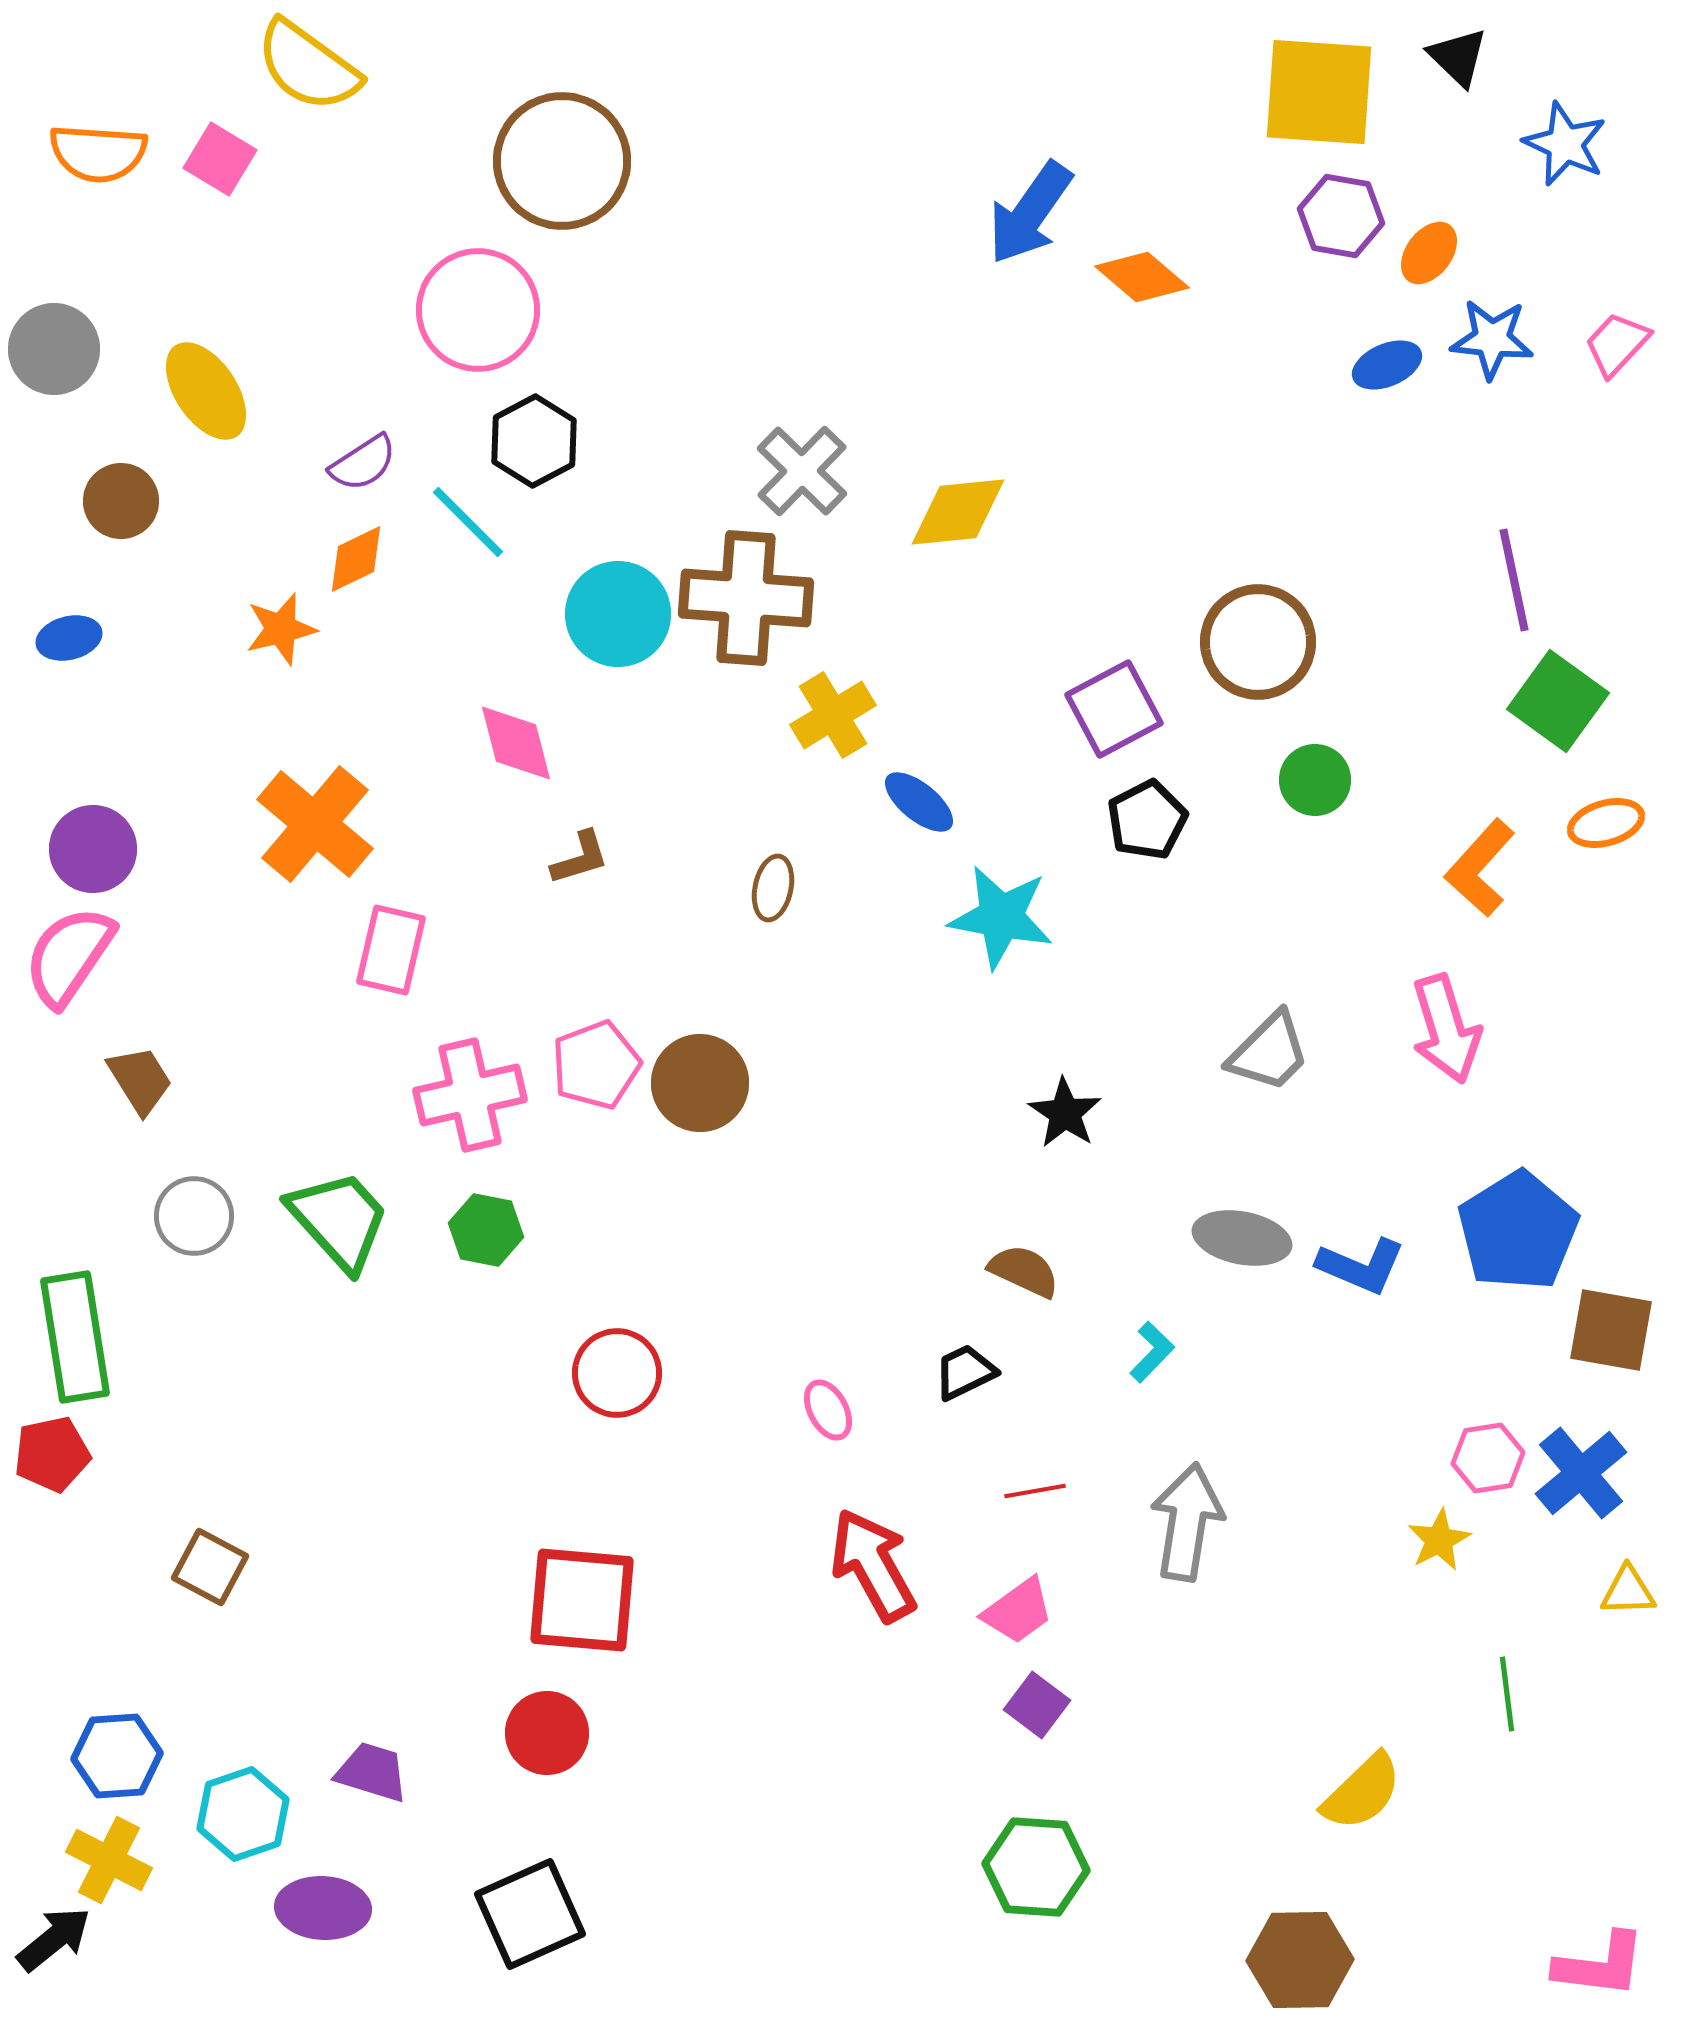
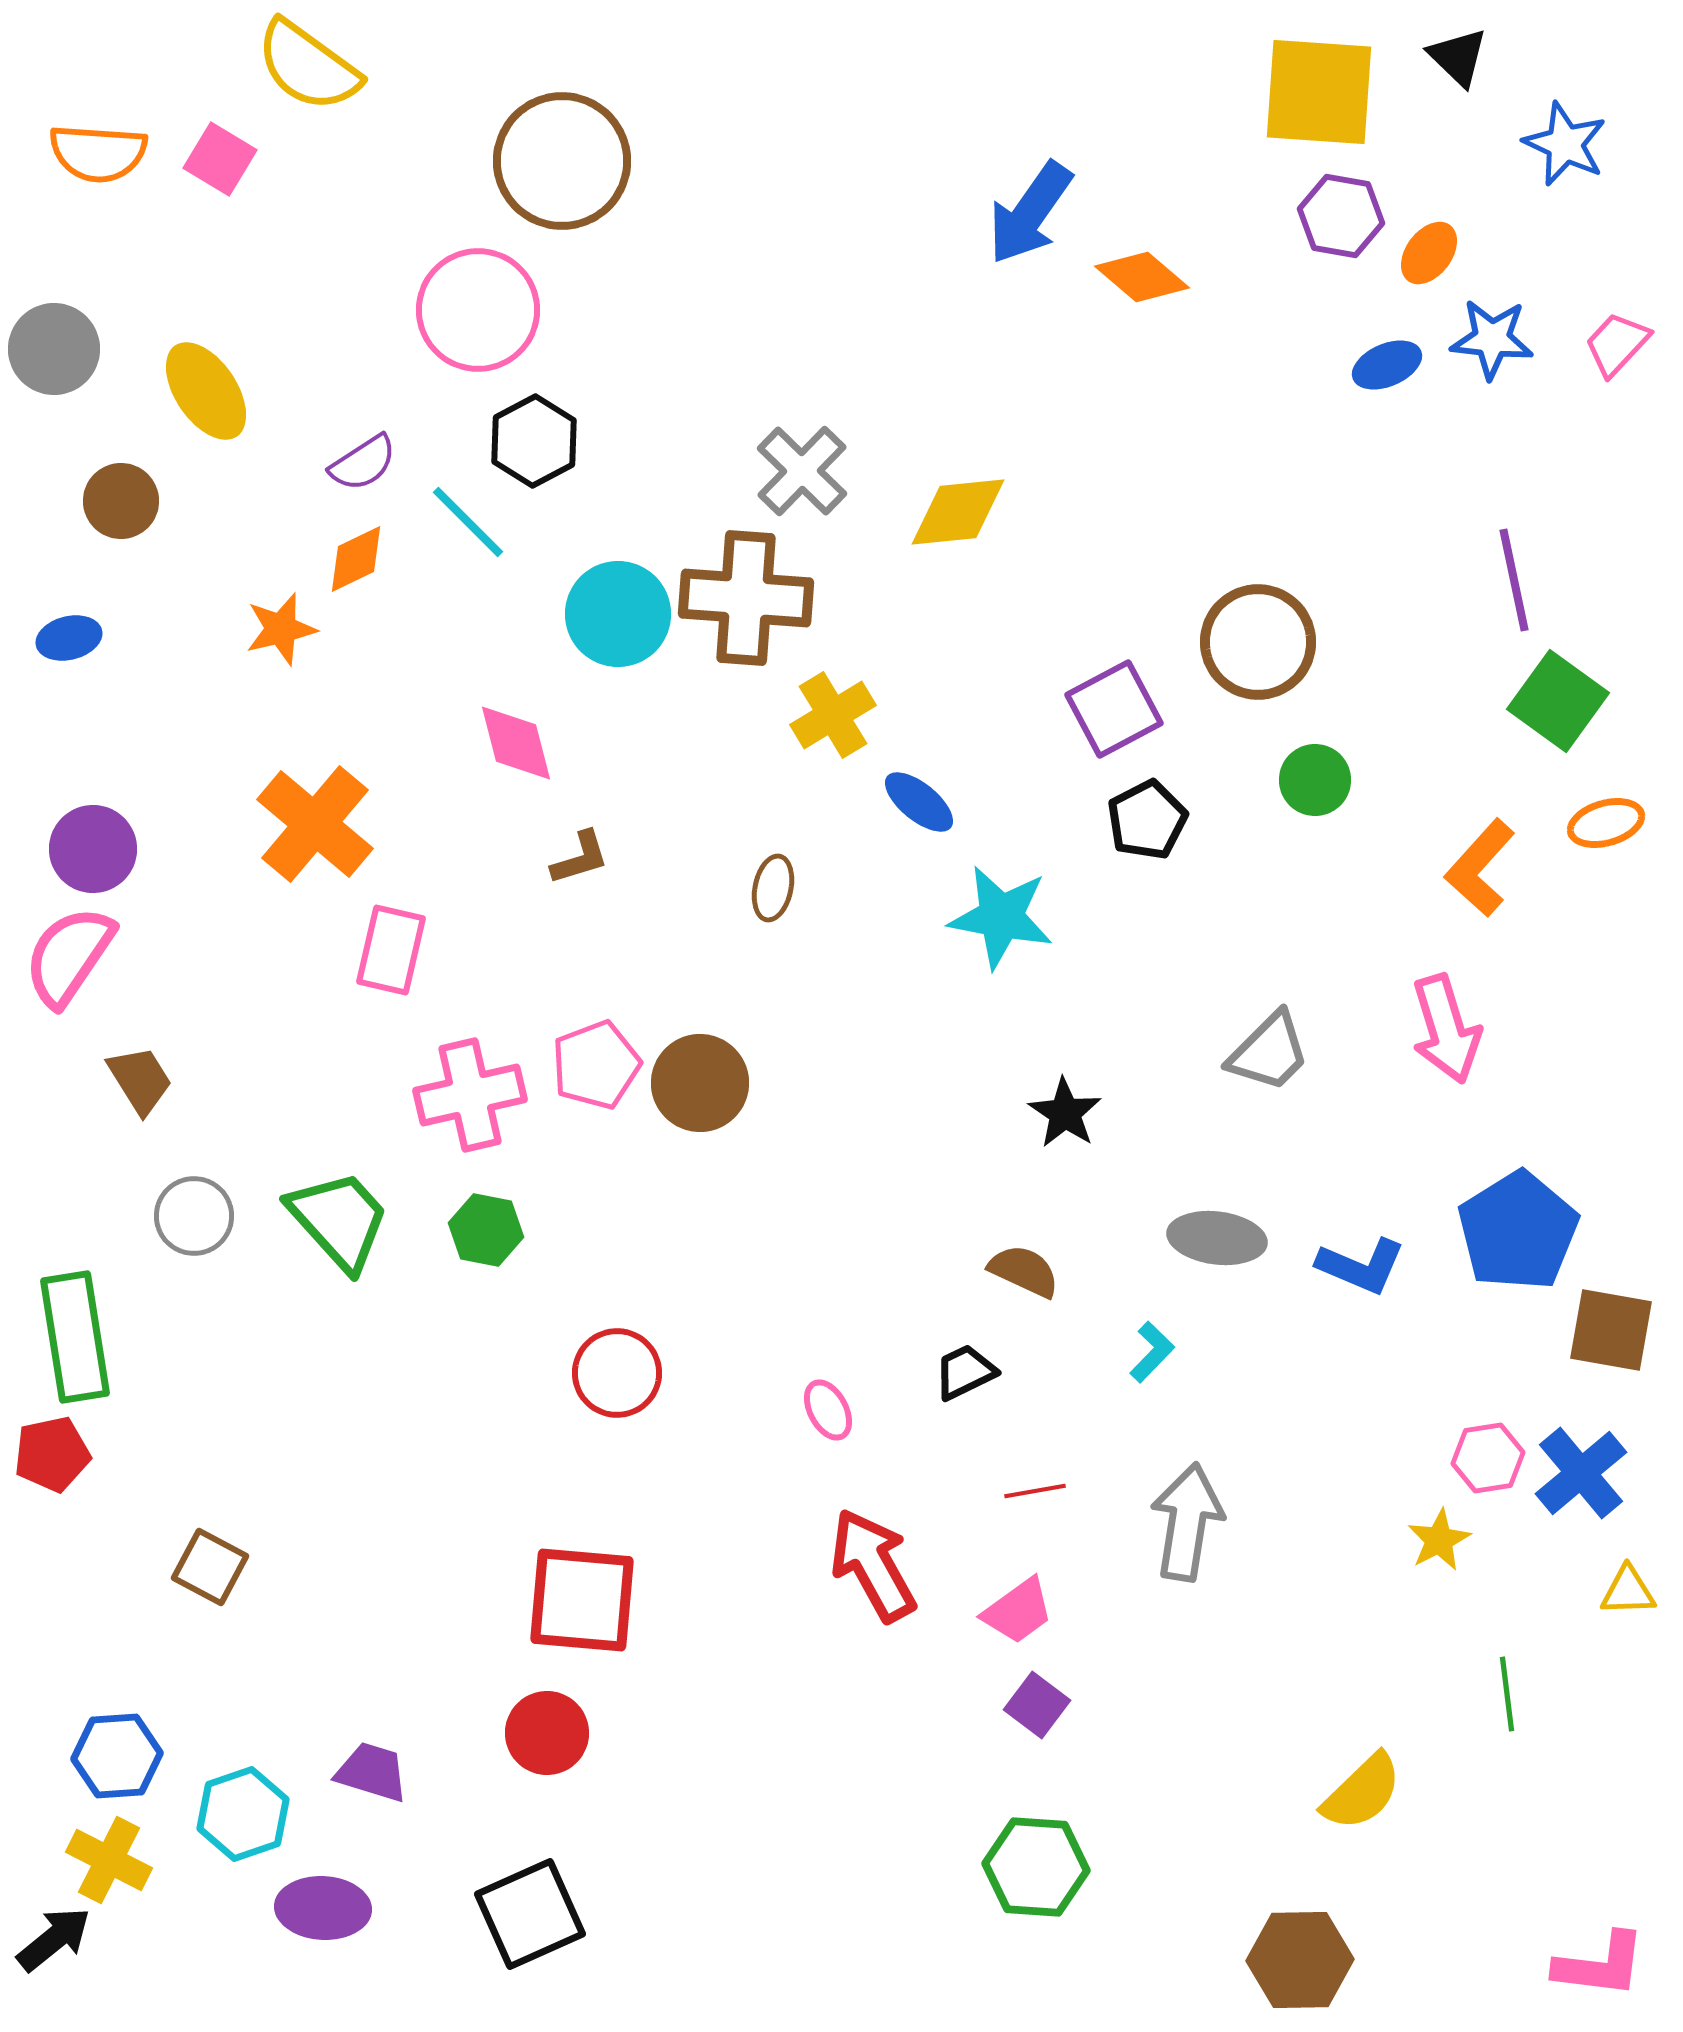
gray ellipse at (1242, 1238): moved 25 px left; rotated 4 degrees counterclockwise
